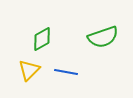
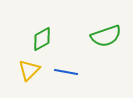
green semicircle: moved 3 px right, 1 px up
